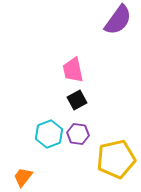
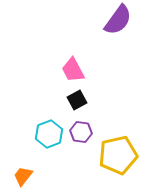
pink trapezoid: rotated 16 degrees counterclockwise
purple hexagon: moved 3 px right, 2 px up
yellow pentagon: moved 2 px right, 4 px up
orange trapezoid: moved 1 px up
